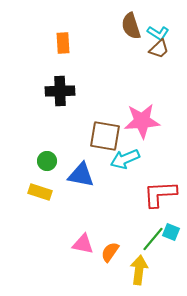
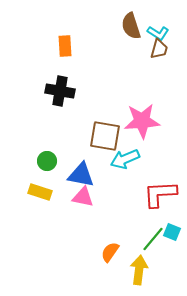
orange rectangle: moved 2 px right, 3 px down
brown trapezoid: rotated 30 degrees counterclockwise
black cross: rotated 12 degrees clockwise
cyan square: moved 1 px right
pink triangle: moved 47 px up
